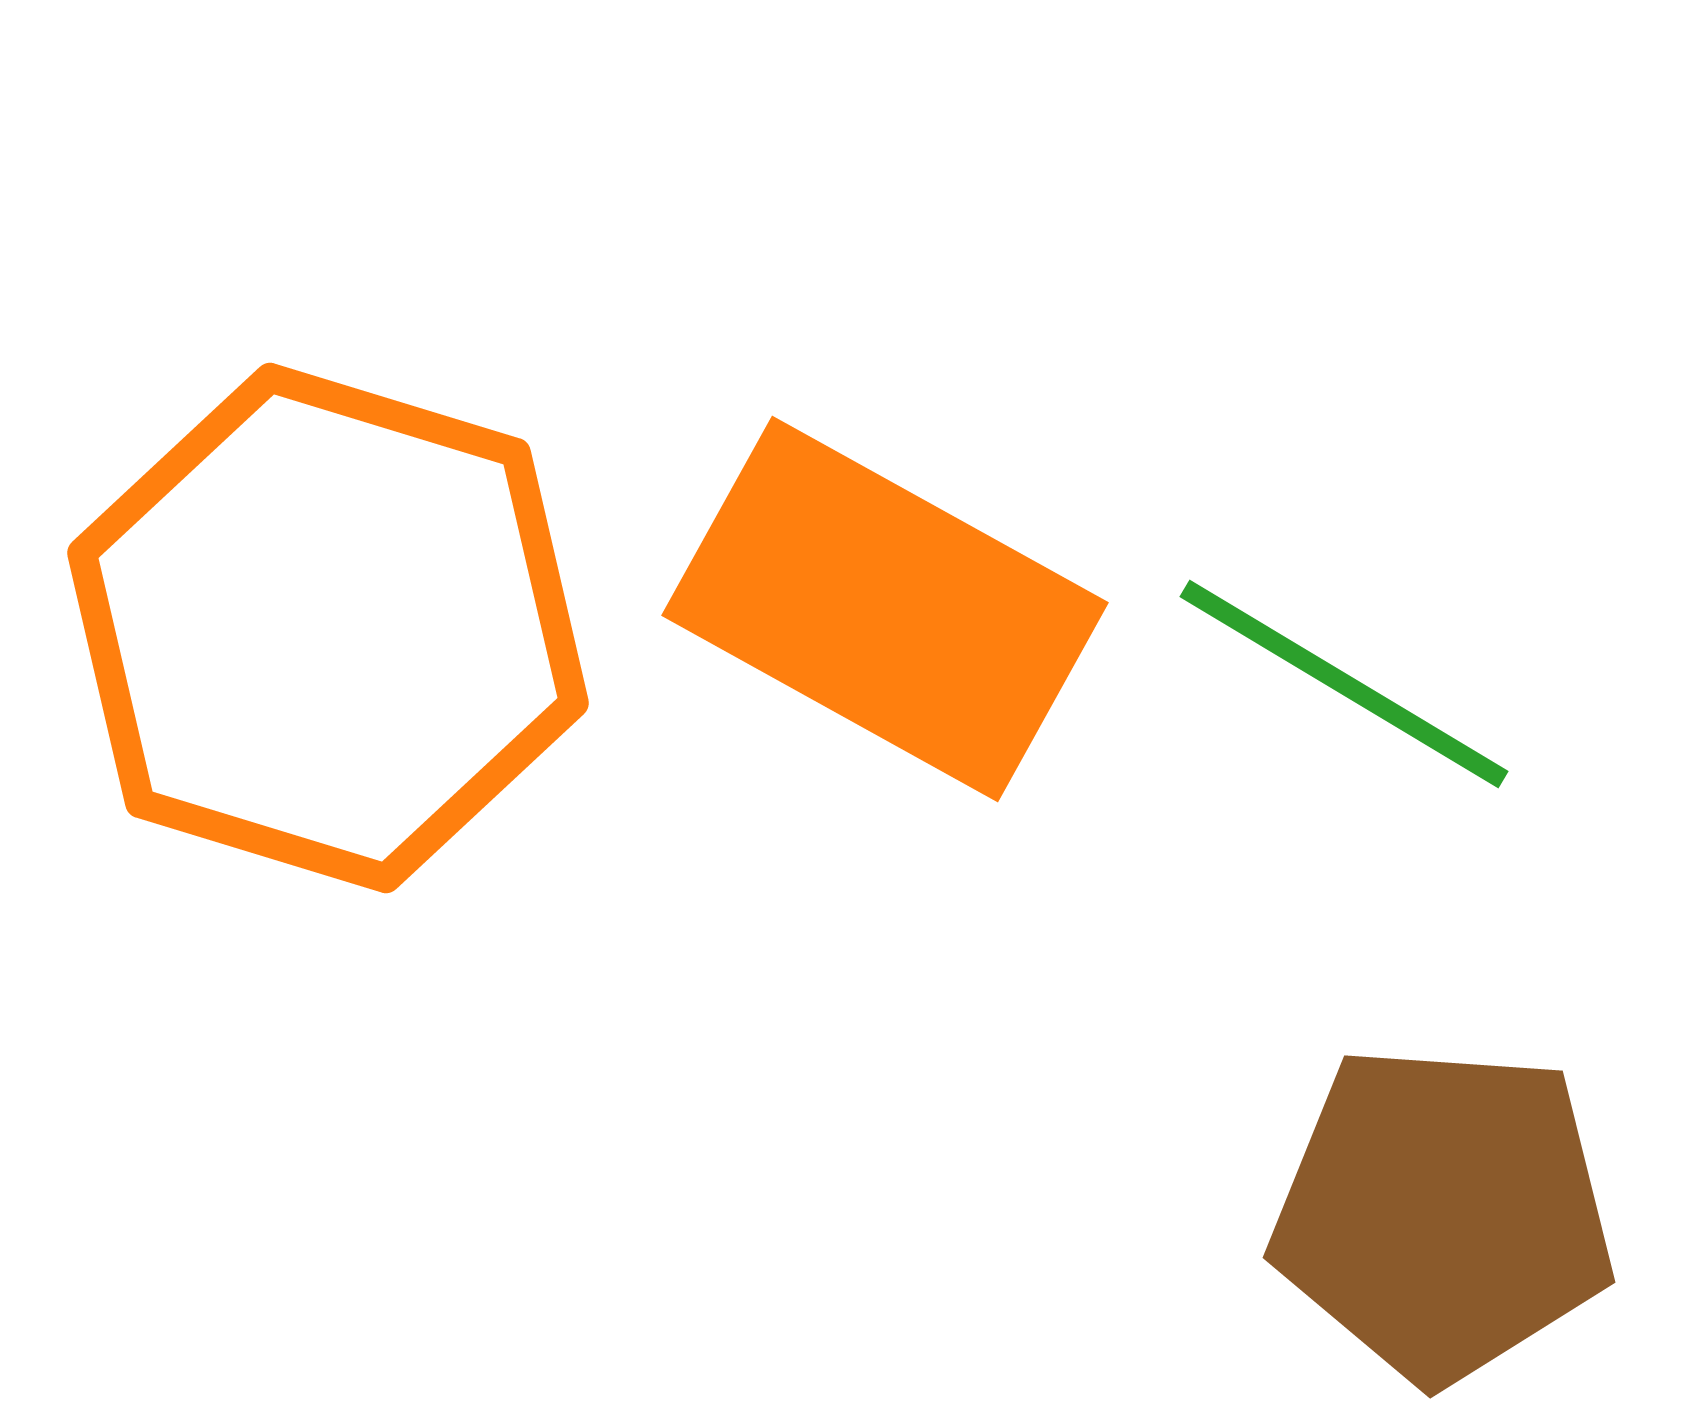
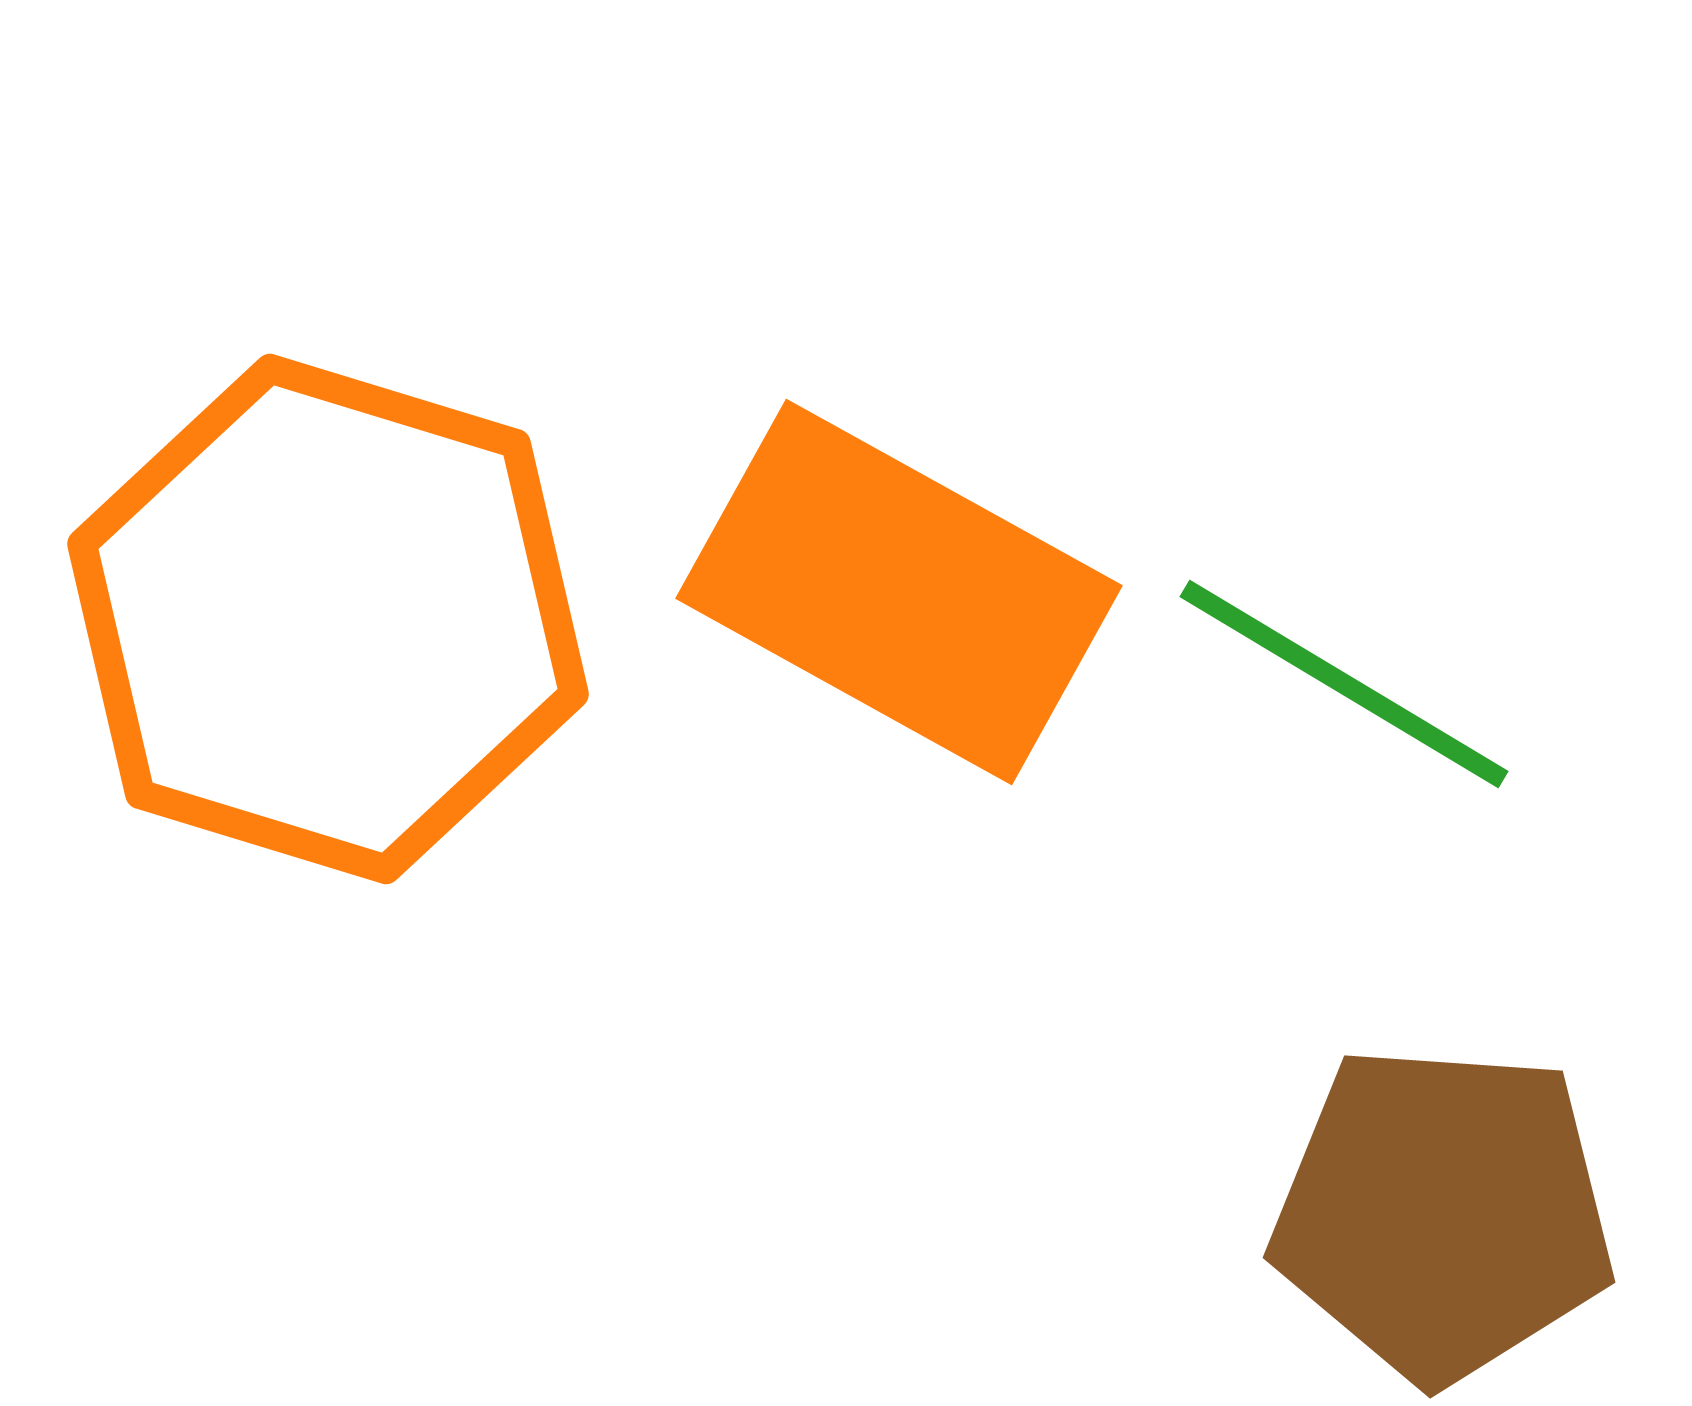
orange rectangle: moved 14 px right, 17 px up
orange hexagon: moved 9 px up
